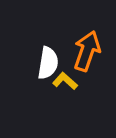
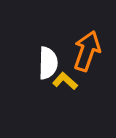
white semicircle: rotated 8 degrees counterclockwise
